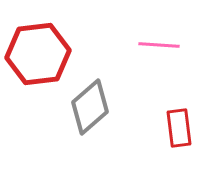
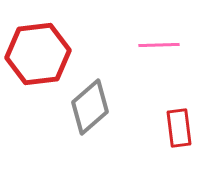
pink line: rotated 6 degrees counterclockwise
